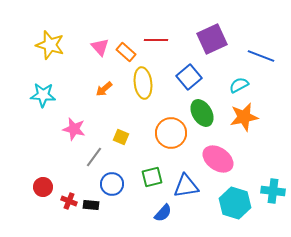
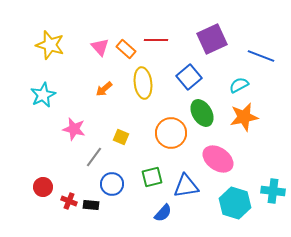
orange rectangle: moved 3 px up
cyan star: rotated 30 degrees counterclockwise
